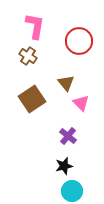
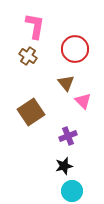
red circle: moved 4 px left, 8 px down
brown square: moved 1 px left, 13 px down
pink triangle: moved 2 px right, 2 px up
purple cross: rotated 30 degrees clockwise
